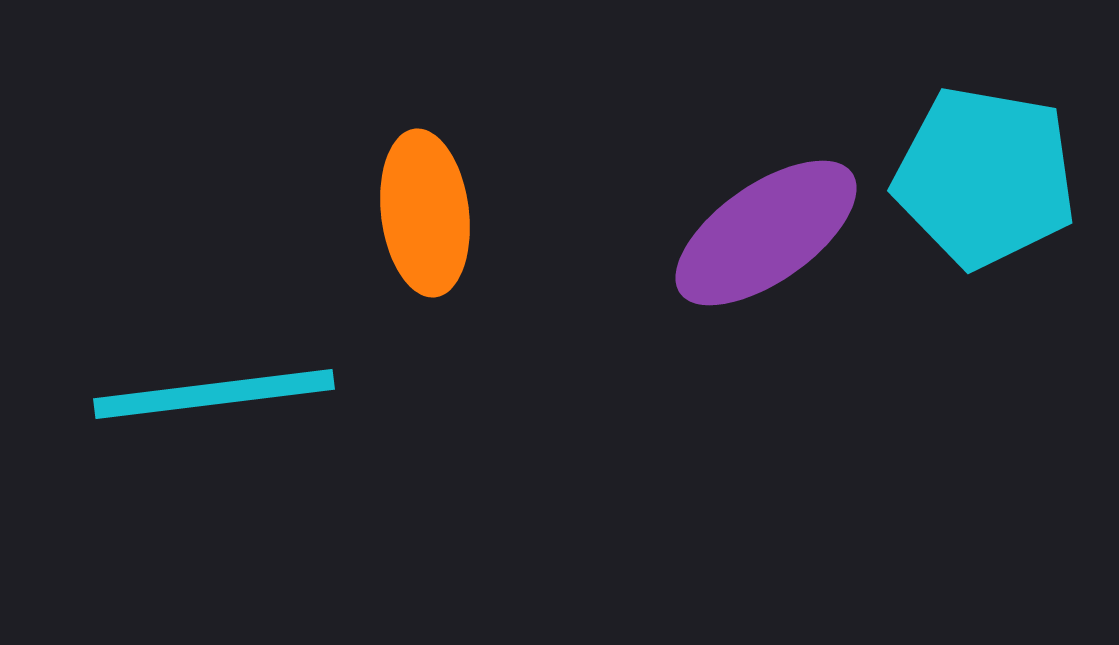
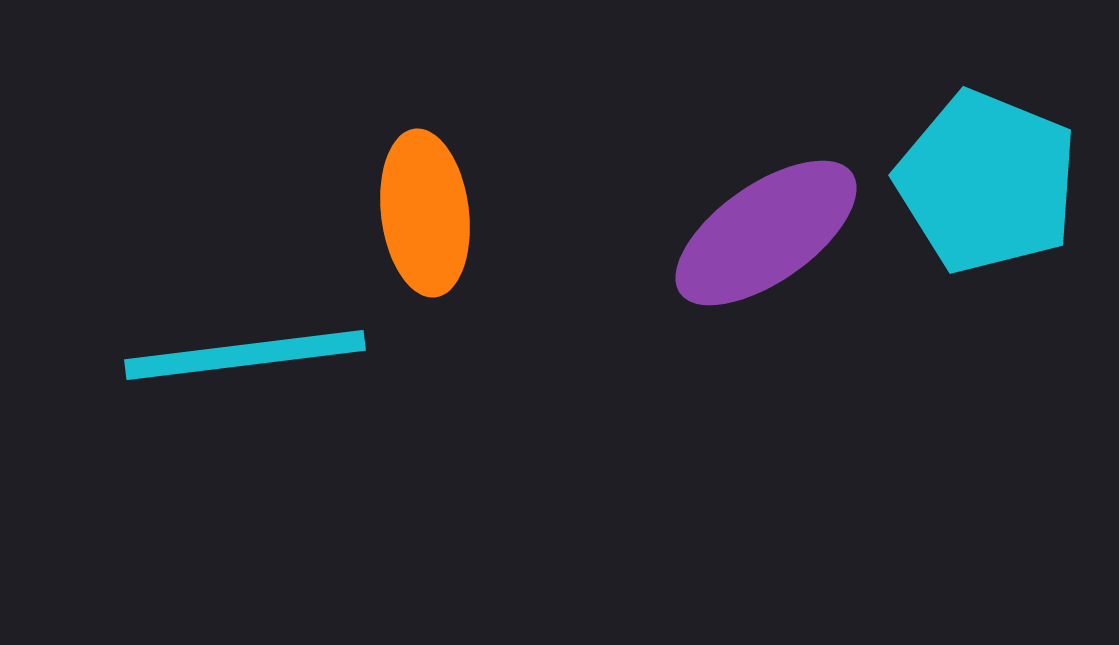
cyan pentagon: moved 2 px right, 5 px down; rotated 12 degrees clockwise
cyan line: moved 31 px right, 39 px up
